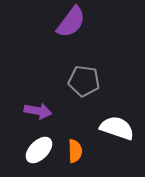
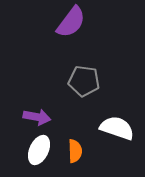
purple arrow: moved 1 px left, 6 px down
white ellipse: rotated 20 degrees counterclockwise
